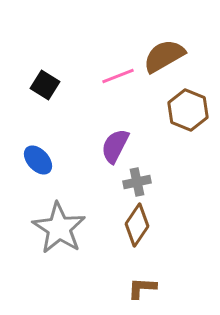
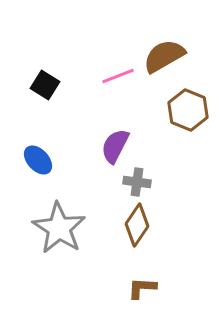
gray cross: rotated 20 degrees clockwise
